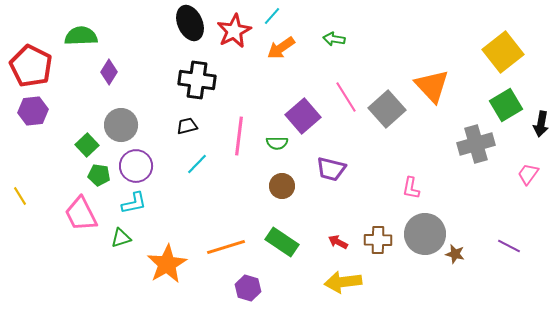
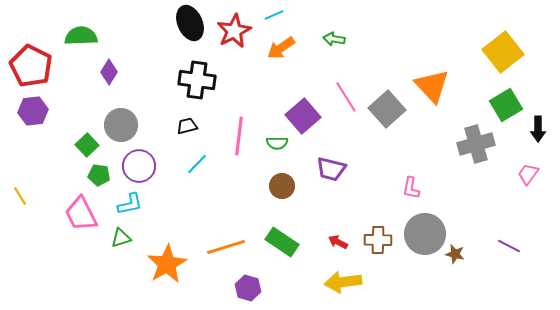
cyan line at (272, 16): moved 2 px right, 1 px up; rotated 24 degrees clockwise
black arrow at (541, 124): moved 3 px left, 5 px down; rotated 10 degrees counterclockwise
purple circle at (136, 166): moved 3 px right
cyan L-shape at (134, 203): moved 4 px left, 1 px down
